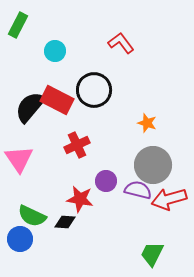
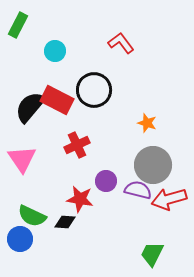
pink triangle: moved 3 px right
